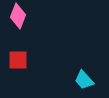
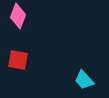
red square: rotated 10 degrees clockwise
